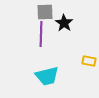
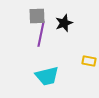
gray square: moved 8 px left, 4 px down
black star: rotated 18 degrees clockwise
purple line: rotated 10 degrees clockwise
